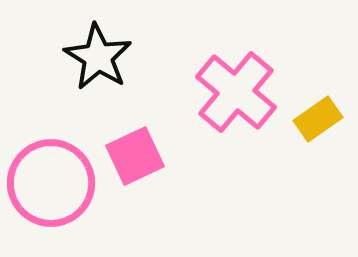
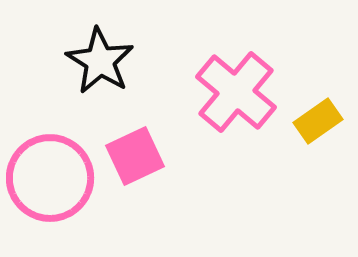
black star: moved 2 px right, 4 px down
yellow rectangle: moved 2 px down
pink circle: moved 1 px left, 5 px up
